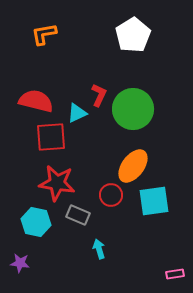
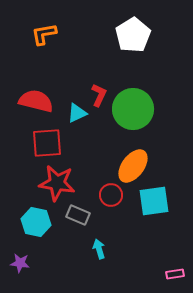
red square: moved 4 px left, 6 px down
